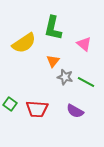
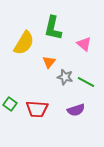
yellow semicircle: rotated 25 degrees counterclockwise
orange triangle: moved 4 px left, 1 px down
purple semicircle: moved 1 px right, 1 px up; rotated 48 degrees counterclockwise
